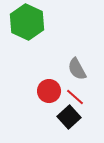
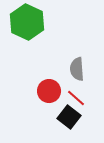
gray semicircle: rotated 25 degrees clockwise
red line: moved 1 px right, 1 px down
black square: rotated 10 degrees counterclockwise
